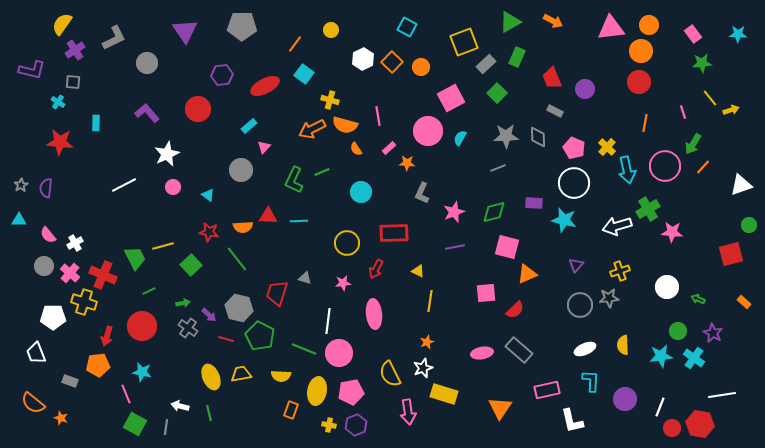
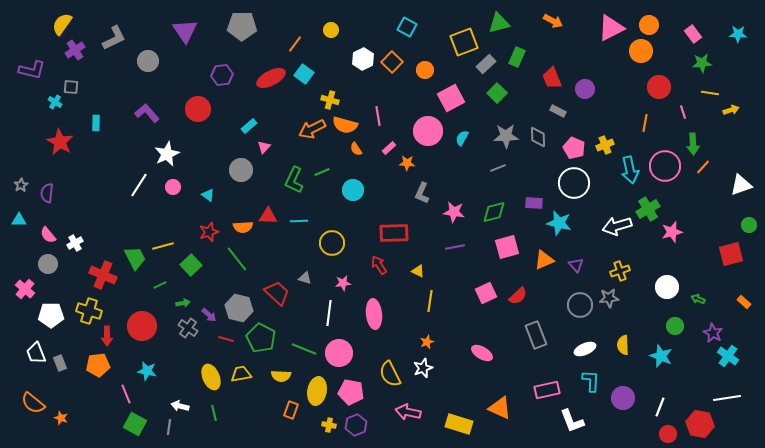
green triangle at (510, 22): moved 11 px left, 1 px down; rotated 15 degrees clockwise
pink triangle at (611, 28): rotated 20 degrees counterclockwise
gray circle at (147, 63): moved 1 px right, 2 px up
orange circle at (421, 67): moved 4 px right, 3 px down
gray square at (73, 82): moved 2 px left, 5 px down
red circle at (639, 82): moved 20 px right, 5 px down
red ellipse at (265, 86): moved 6 px right, 8 px up
yellow line at (710, 98): moved 5 px up; rotated 42 degrees counterclockwise
cyan cross at (58, 102): moved 3 px left
gray rectangle at (555, 111): moved 3 px right
cyan semicircle at (460, 138): moved 2 px right
red star at (60, 142): rotated 24 degrees clockwise
green arrow at (693, 144): rotated 35 degrees counterclockwise
yellow cross at (607, 147): moved 2 px left, 2 px up; rotated 24 degrees clockwise
cyan arrow at (627, 170): moved 3 px right
white line at (124, 185): moved 15 px right; rotated 30 degrees counterclockwise
purple semicircle at (46, 188): moved 1 px right, 5 px down
cyan circle at (361, 192): moved 8 px left, 2 px up
pink star at (454, 212): rotated 30 degrees clockwise
cyan star at (564, 220): moved 5 px left, 3 px down
red star at (209, 232): rotated 30 degrees counterclockwise
pink star at (672, 232): rotated 20 degrees counterclockwise
yellow circle at (347, 243): moved 15 px left
pink square at (507, 247): rotated 30 degrees counterclockwise
purple triangle at (576, 265): rotated 21 degrees counterclockwise
gray circle at (44, 266): moved 4 px right, 2 px up
red arrow at (376, 269): moved 3 px right, 4 px up; rotated 120 degrees clockwise
pink cross at (70, 273): moved 45 px left, 16 px down
orange triangle at (527, 274): moved 17 px right, 14 px up
green line at (149, 291): moved 11 px right, 6 px up
red trapezoid at (277, 293): rotated 116 degrees clockwise
pink square at (486, 293): rotated 20 degrees counterclockwise
yellow cross at (84, 302): moved 5 px right, 9 px down
red semicircle at (515, 310): moved 3 px right, 14 px up
white pentagon at (53, 317): moved 2 px left, 2 px up
white line at (328, 321): moved 1 px right, 8 px up
green circle at (678, 331): moved 3 px left, 5 px up
red arrow at (107, 336): rotated 18 degrees counterclockwise
green pentagon at (260, 336): moved 1 px right, 2 px down
gray rectangle at (519, 350): moved 17 px right, 15 px up; rotated 28 degrees clockwise
pink ellipse at (482, 353): rotated 40 degrees clockwise
cyan star at (661, 356): rotated 30 degrees clockwise
cyan cross at (694, 358): moved 34 px right, 2 px up
cyan star at (142, 372): moved 5 px right, 1 px up
gray rectangle at (70, 381): moved 10 px left, 18 px up; rotated 49 degrees clockwise
pink pentagon at (351, 392): rotated 20 degrees clockwise
yellow rectangle at (444, 394): moved 15 px right, 30 px down
white line at (722, 395): moved 5 px right, 3 px down
purple circle at (625, 399): moved 2 px left, 1 px up
orange triangle at (500, 408): rotated 40 degrees counterclockwise
pink arrow at (408, 412): rotated 110 degrees clockwise
green line at (209, 413): moved 5 px right
white L-shape at (572, 421): rotated 8 degrees counterclockwise
gray line at (166, 427): moved 3 px right
red circle at (672, 428): moved 4 px left, 6 px down
